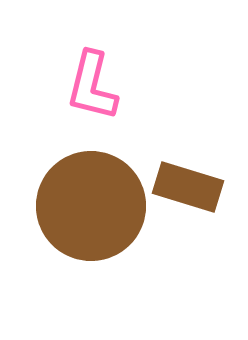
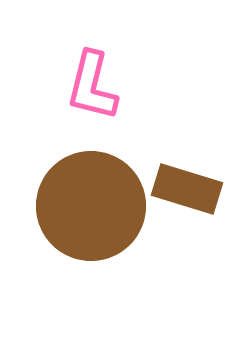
brown rectangle: moved 1 px left, 2 px down
